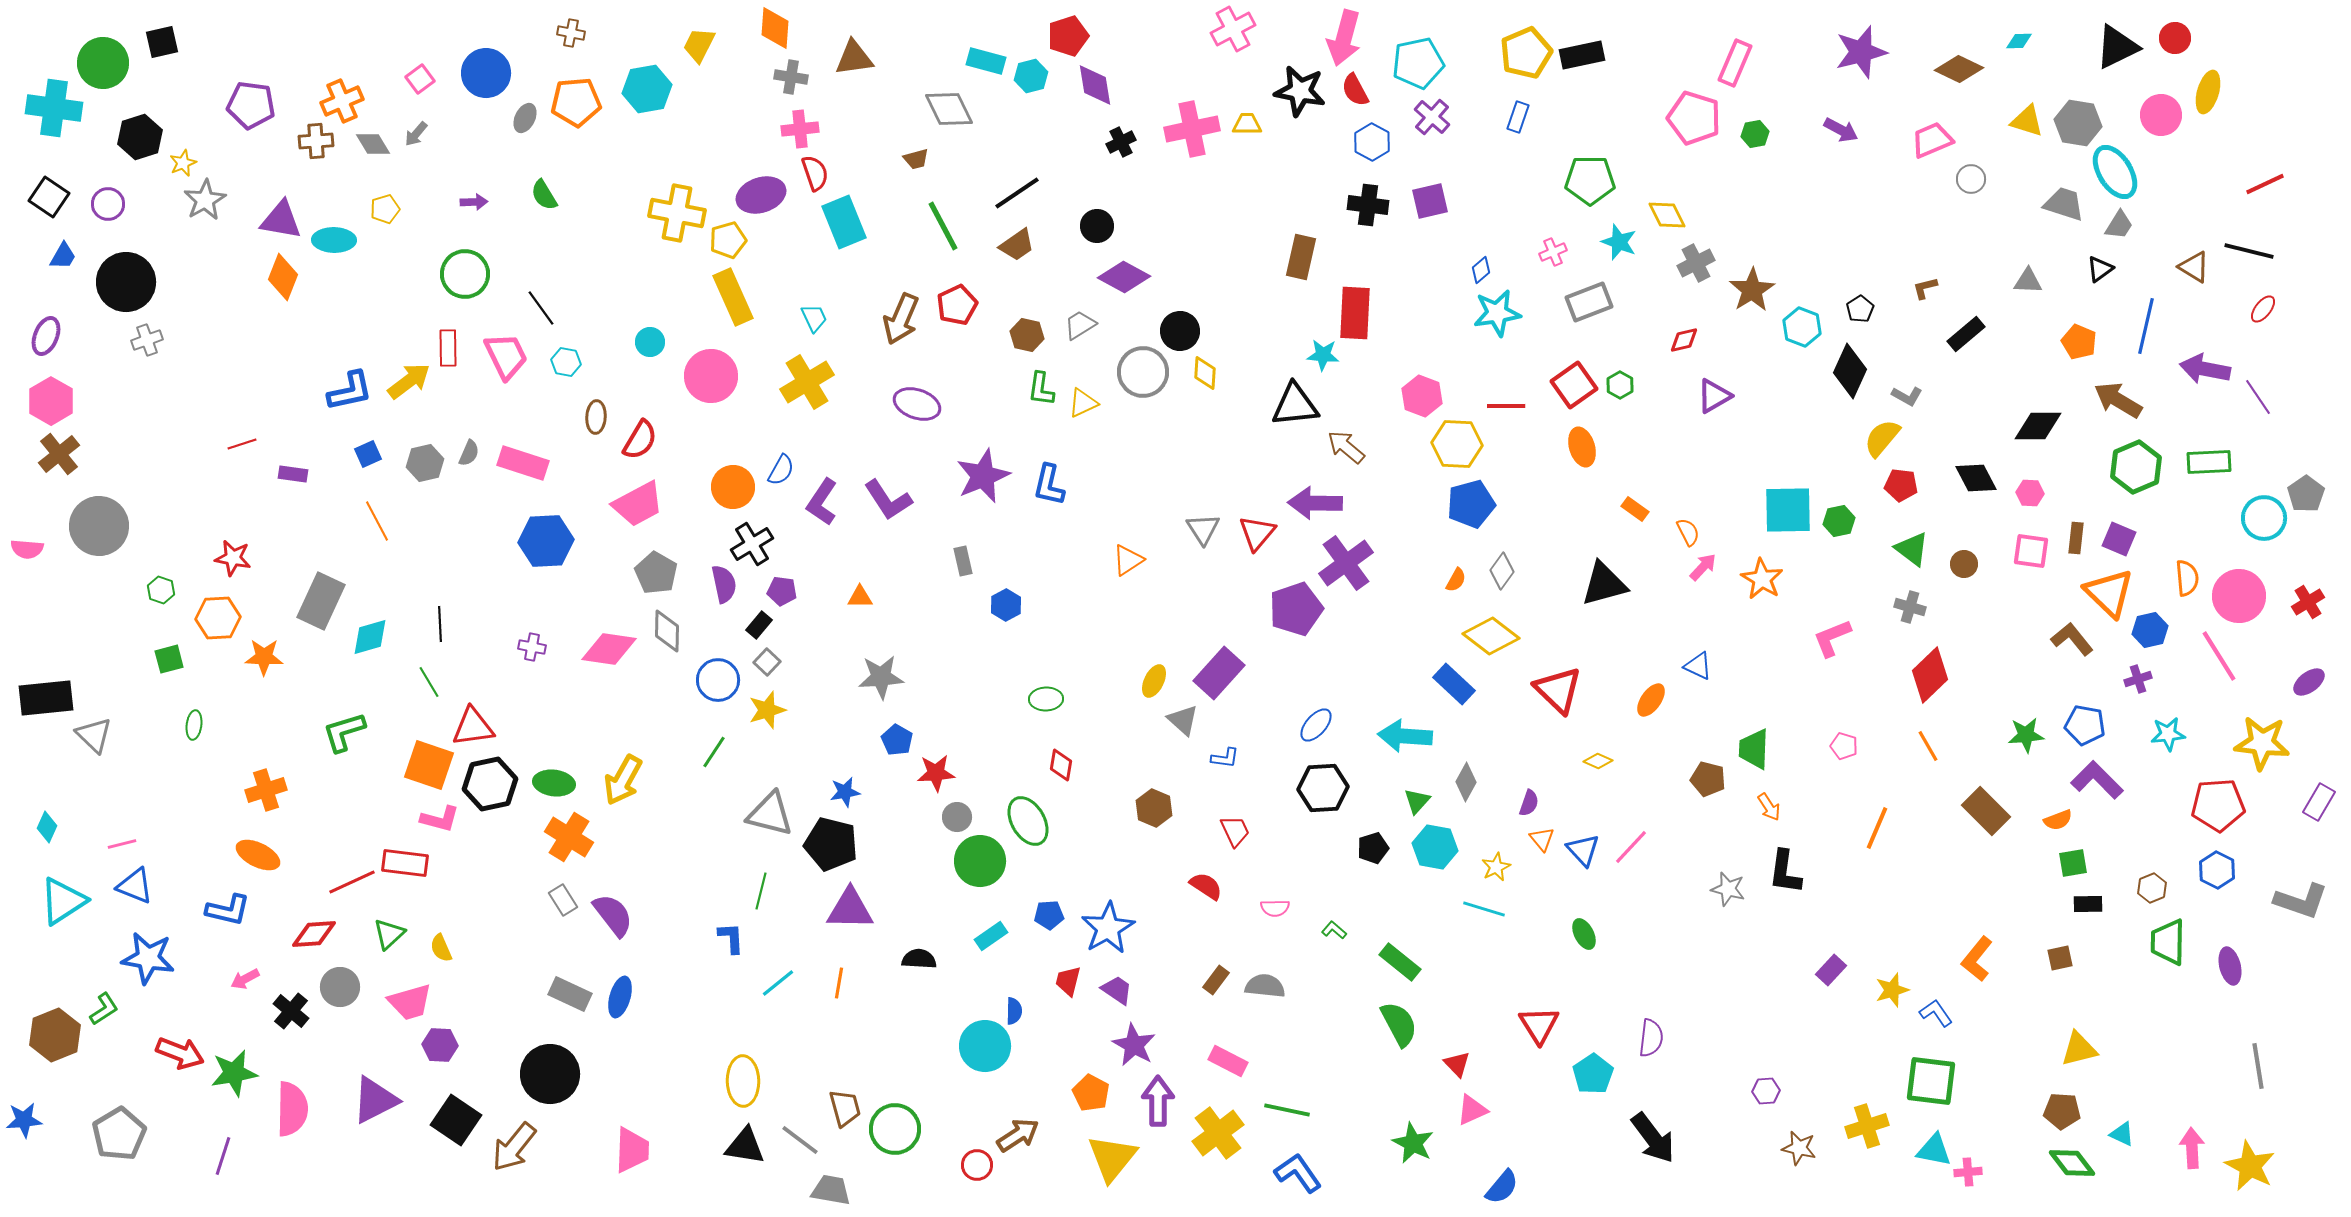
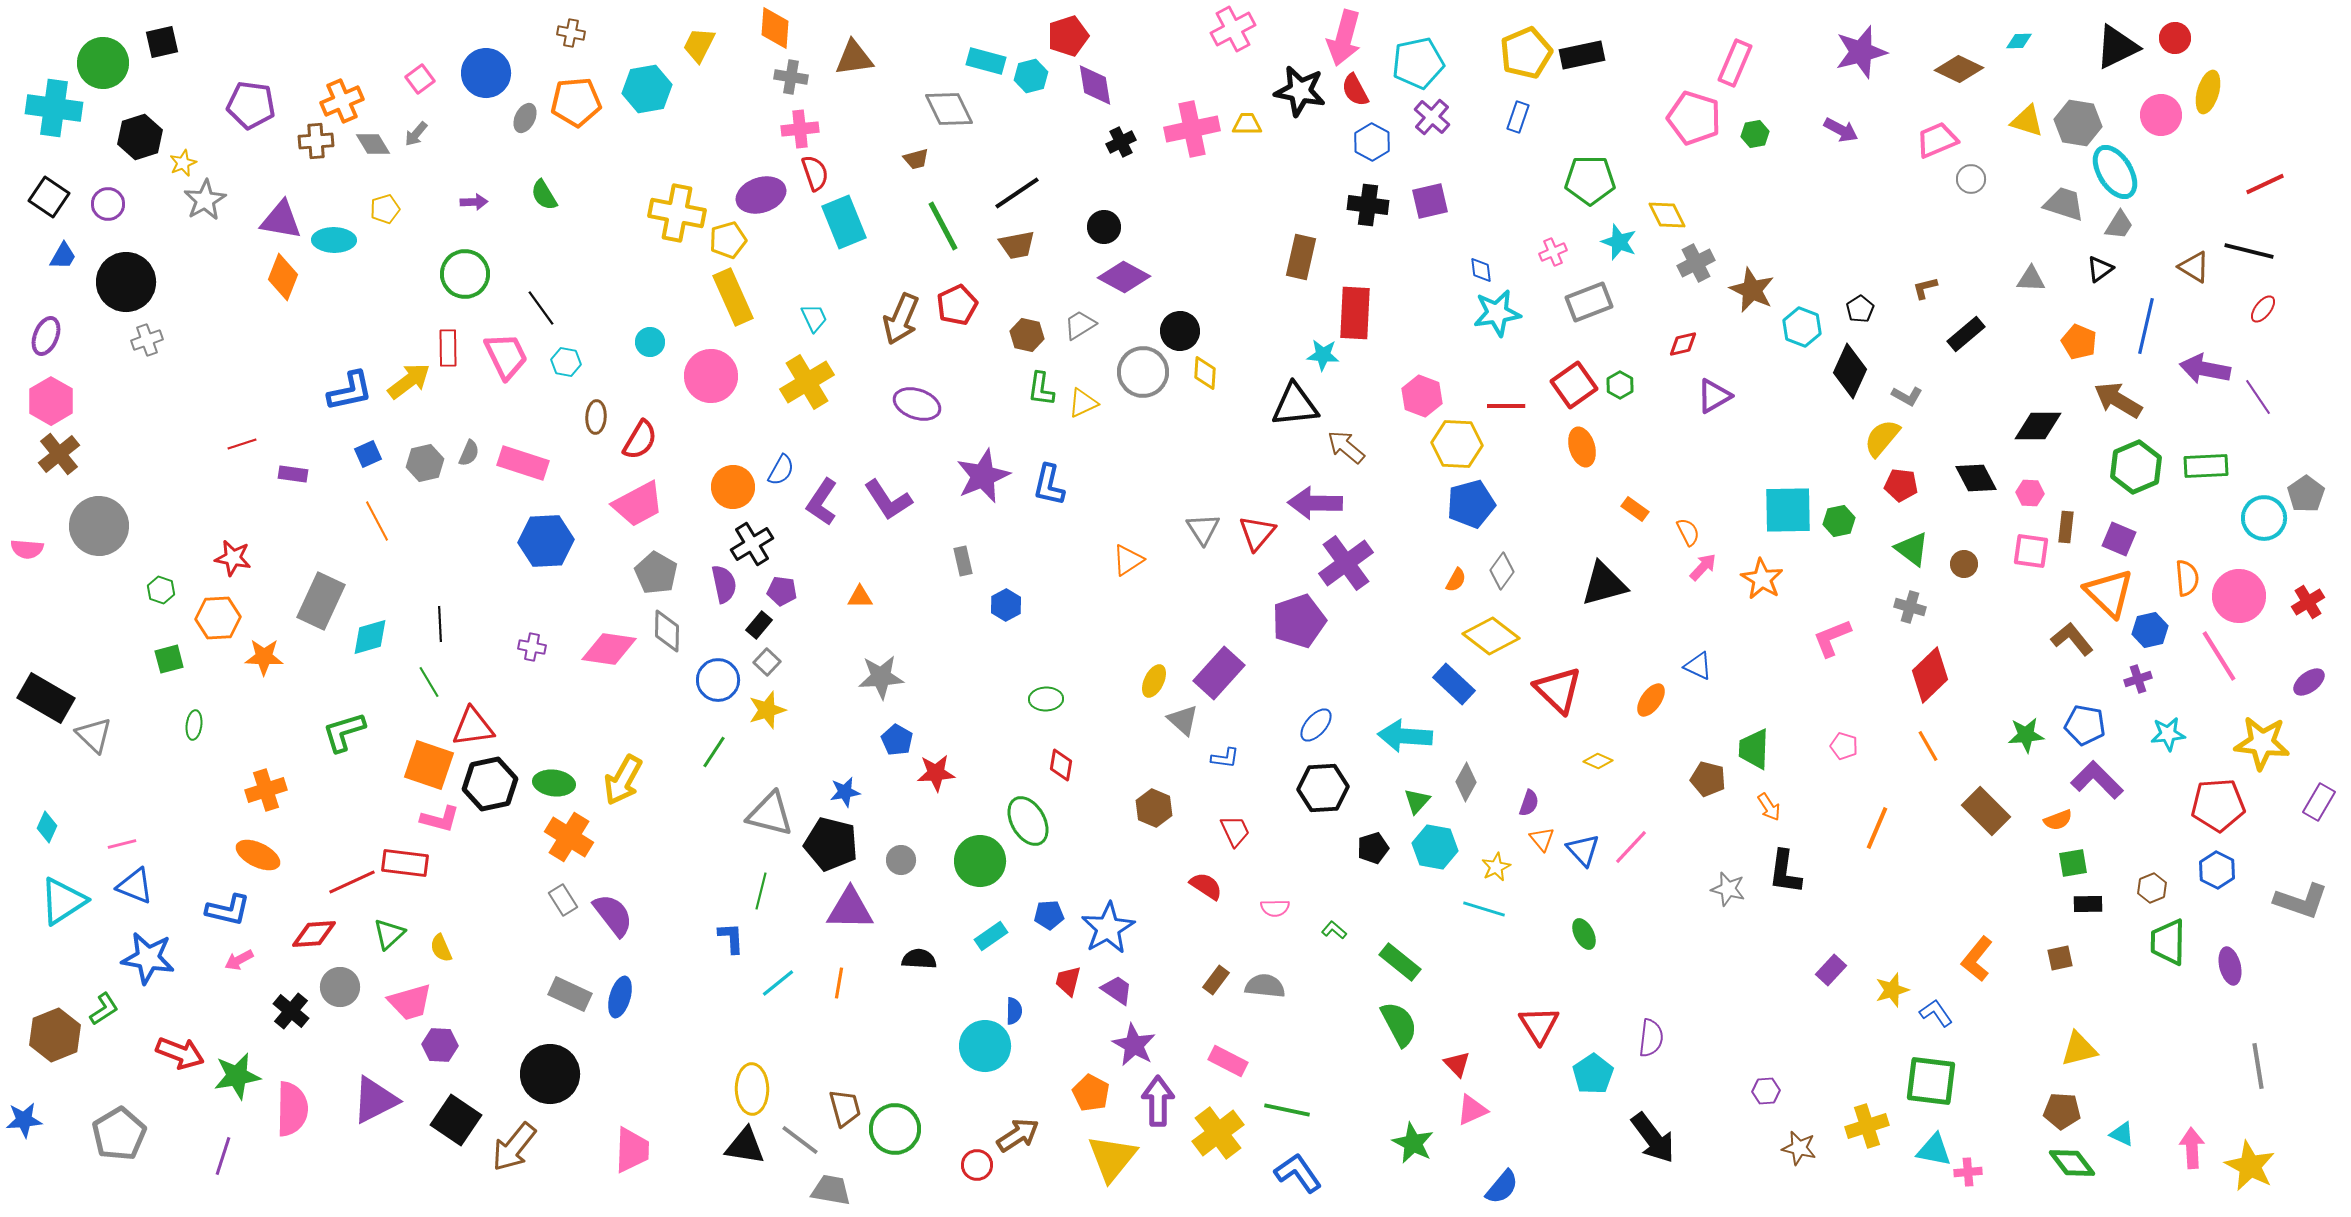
pink trapezoid at (1932, 140): moved 5 px right
black circle at (1097, 226): moved 7 px right, 1 px down
brown trapezoid at (1017, 245): rotated 24 degrees clockwise
blue diamond at (1481, 270): rotated 56 degrees counterclockwise
gray triangle at (2028, 281): moved 3 px right, 2 px up
brown star at (1752, 290): rotated 15 degrees counterclockwise
red diamond at (1684, 340): moved 1 px left, 4 px down
green rectangle at (2209, 462): moved 3 px left, 4 px down
brown rectangle at (2076, 538): moved 10 px left, 11 px up
purple pentagon at (1296, 609): moved 3 px right, 12 px down
black rectangle at (46, 698): rotated 36 degrees clockwise
gray circle at (957, 817): moved 56 px left, 43 px down
pink arrow at (245, 979): moved 6 px left, 19 px up
green star at (234, 1073): moved 3 px right, 3 px down
yellow ellipse at (743, 1081): moved 9 px right, 8 px down
